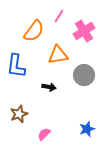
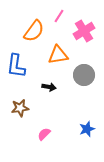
brown star: moved 1 px right, 6 px up; rotated 12 degrees clockwise
